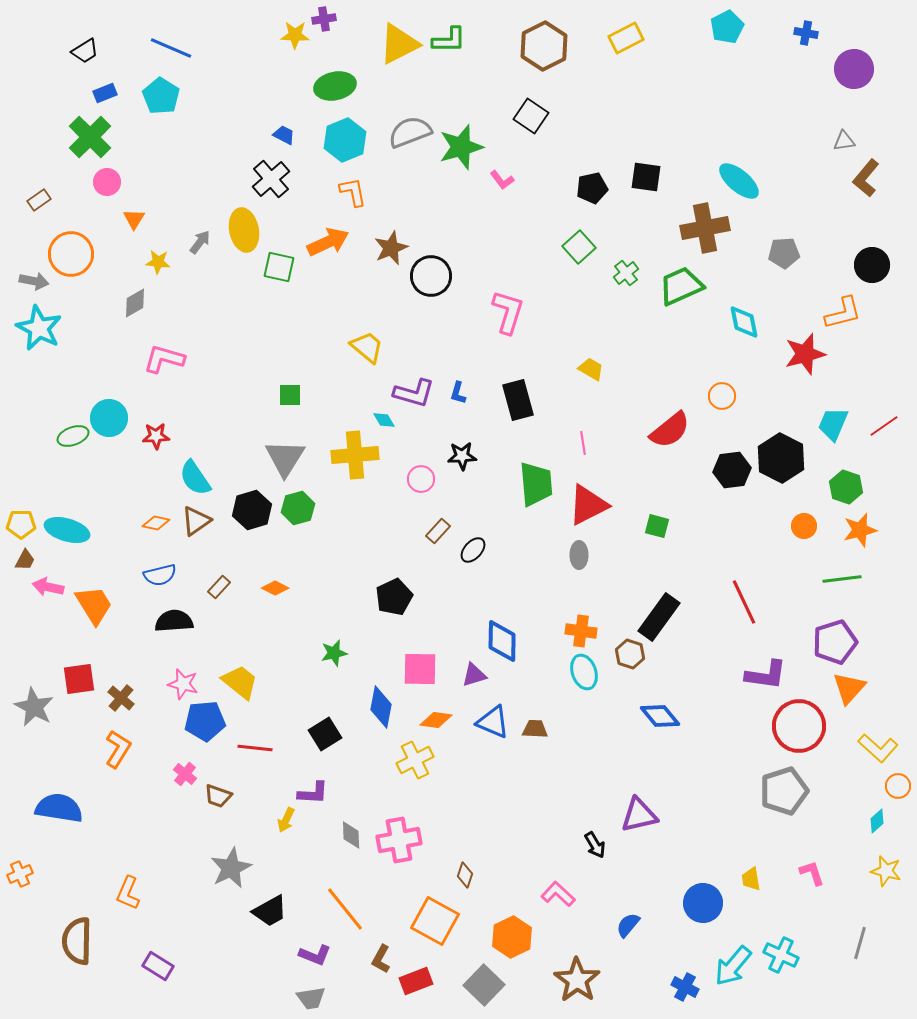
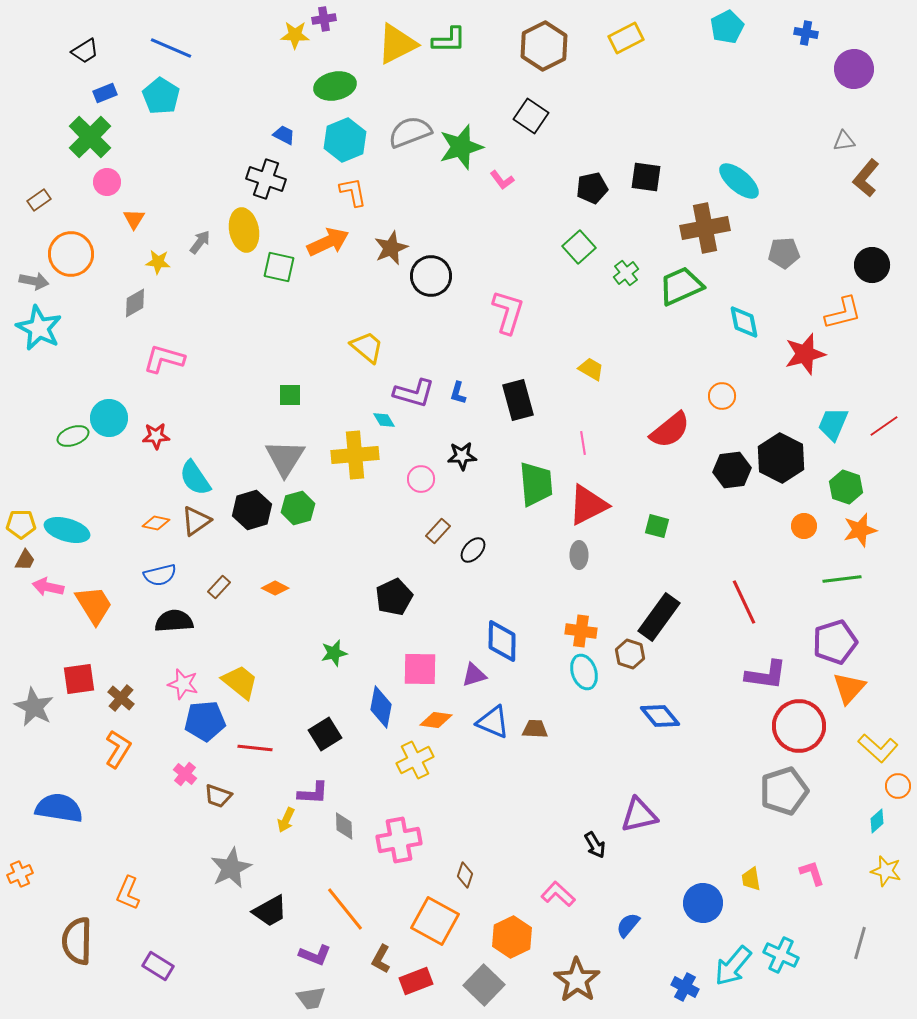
yellow triangle at (399, 44): moved 2 px left
black cross at (271, 179): moved 5 px left; rotated 30 degrees counterclockwise
gray diamond at (351, 835): moved 7 px left, 9 px up
